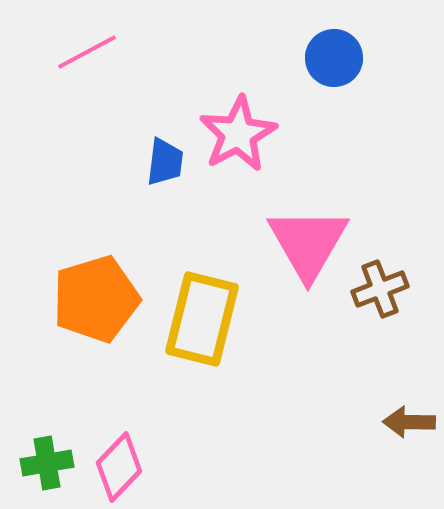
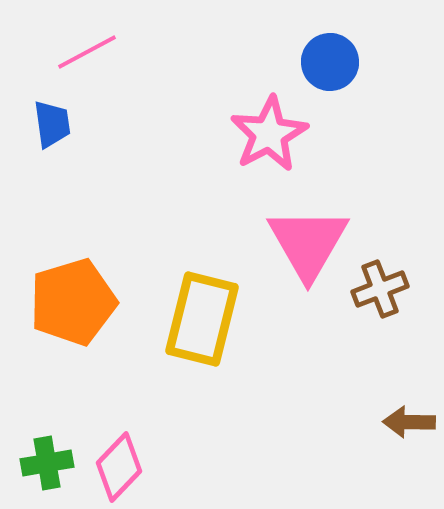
blue circle: moved 4 px left, 4 px down
pink star: moved 31 px right
blue trapezoid: moved 113 px left, 38 px up; rotated 15 degrees counterclockwise
orange pentagon: moved 23 px left, 3 px down
